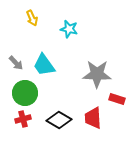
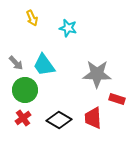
cyan star: moved 1 px left, 1 px up
green circle: moved 3 px up
red cross: moved 1 px up; rotated 21 degrees counterclockwise
